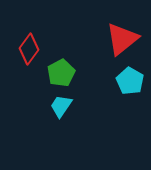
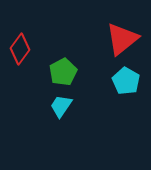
red diamond: moved 9 px left
green pentagon: moved 2 px right, 1 px up
cyan pentagon: moved 4 px left
